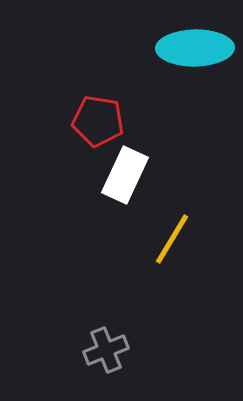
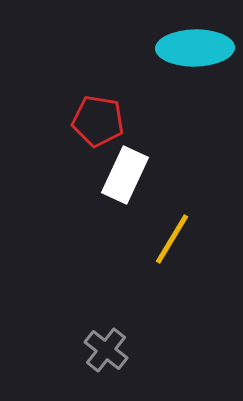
gray cross: rotated 30 degrees counterclockwise
